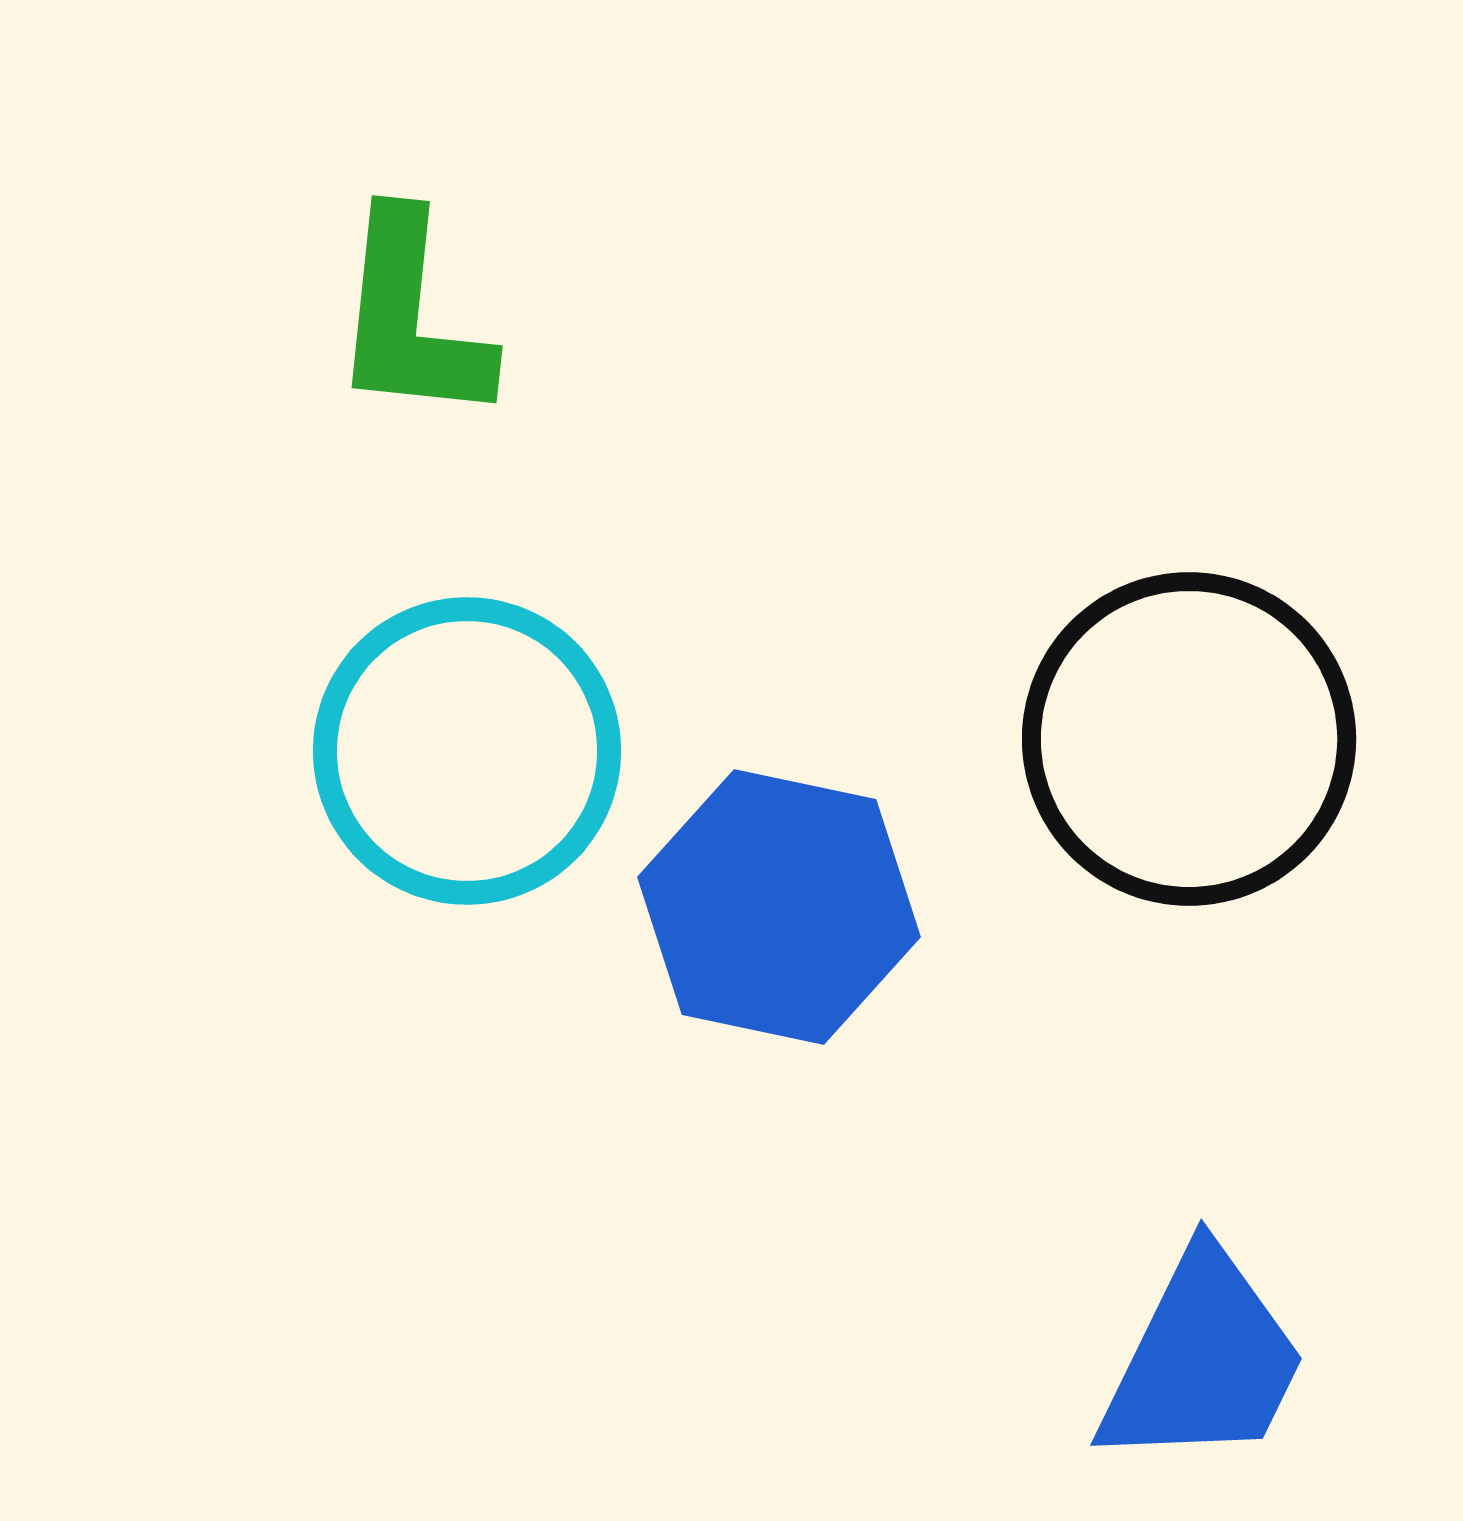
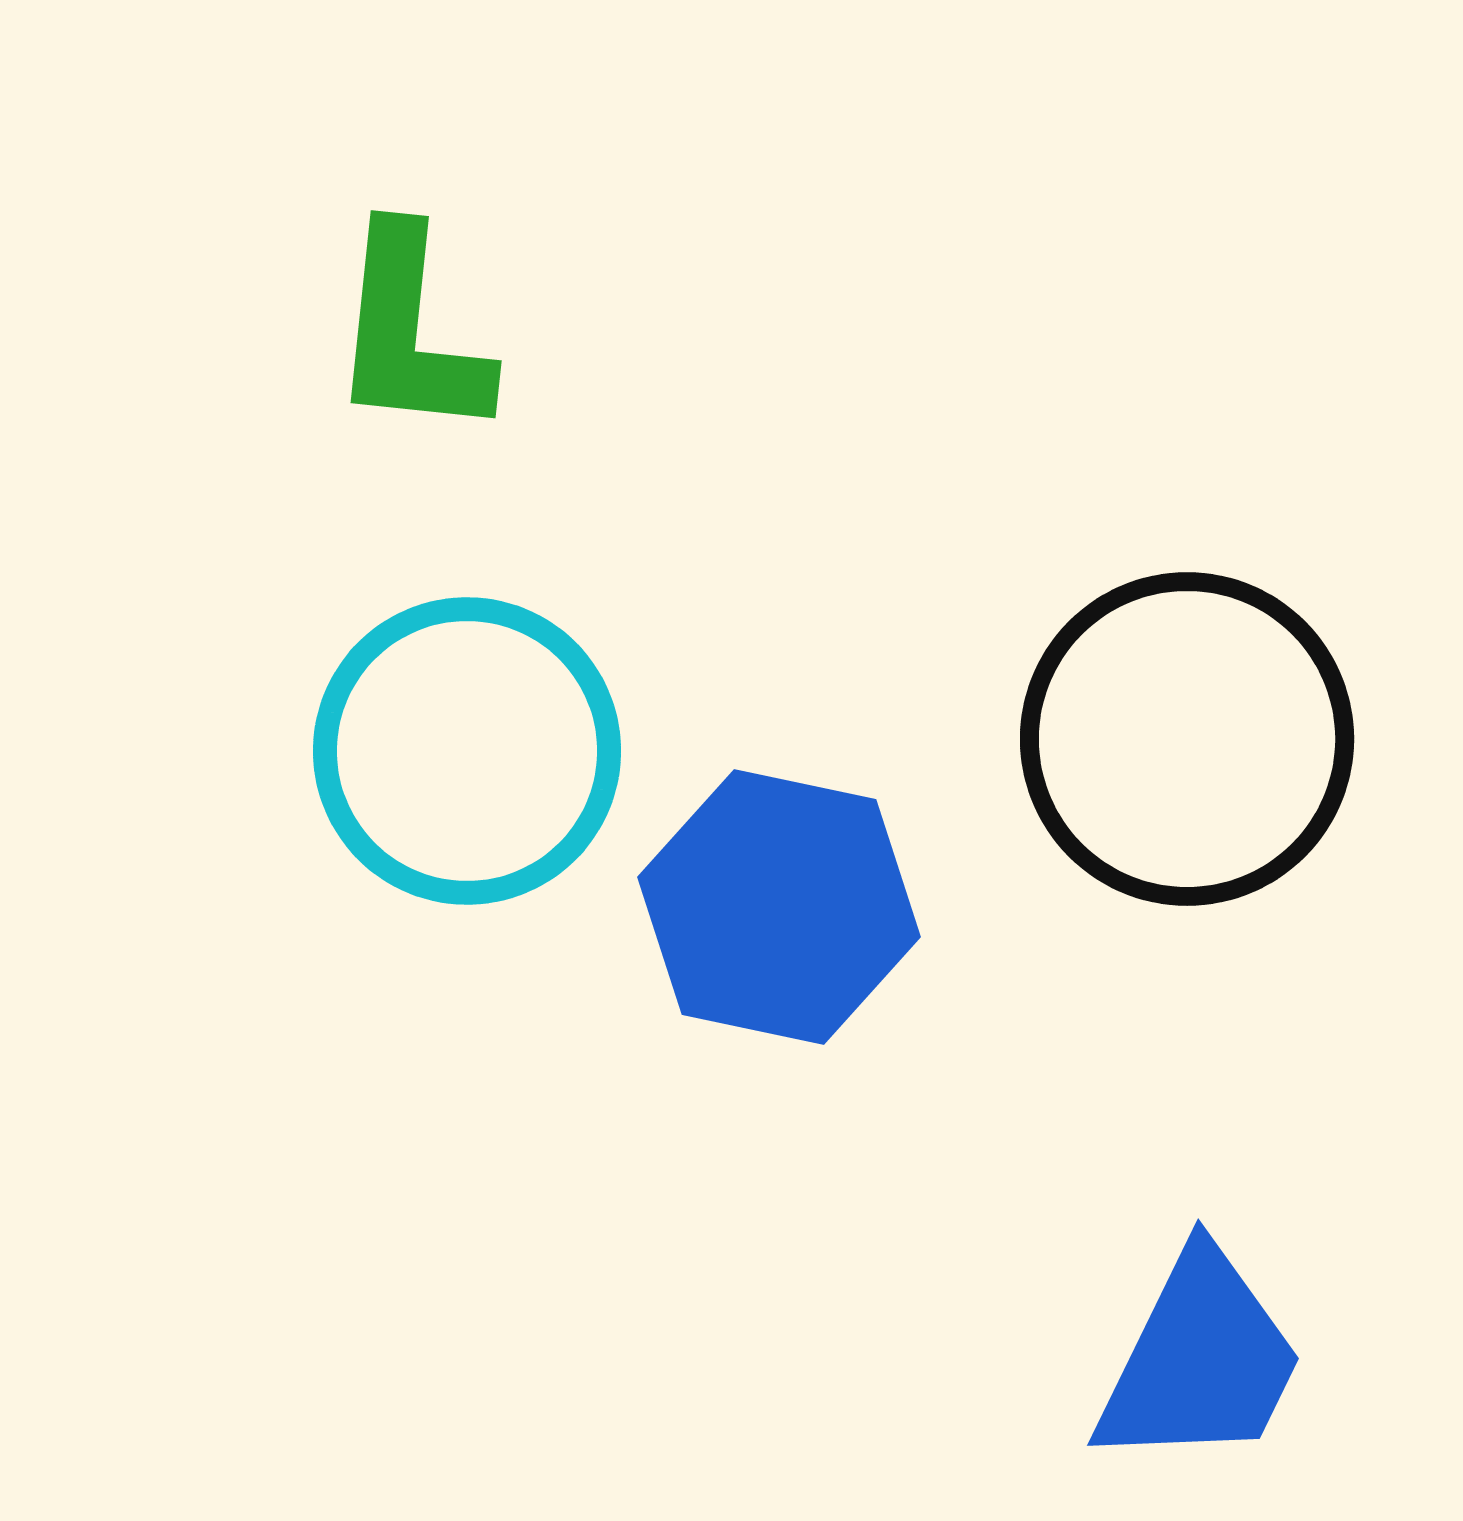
green L-shape: moved 1 px left, 15 px down
black circle: moved 2 px left
blue trapezoid: moved 3 px left
